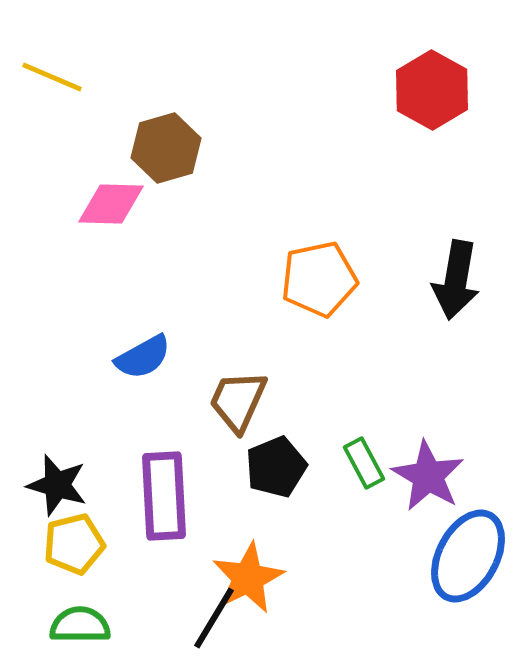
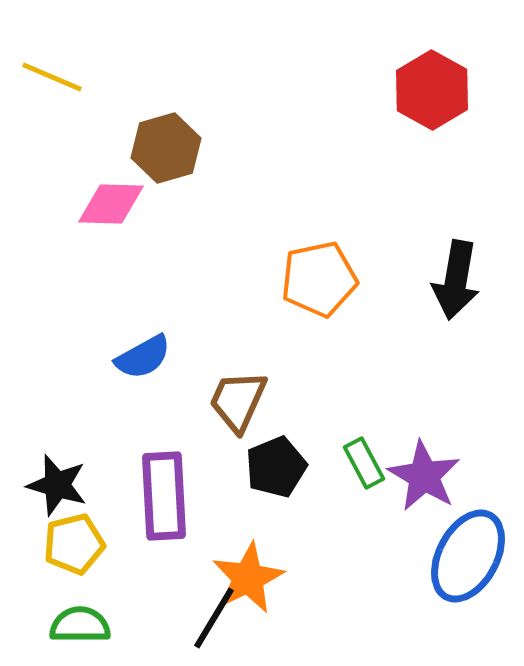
purple star: moved 4 px left
